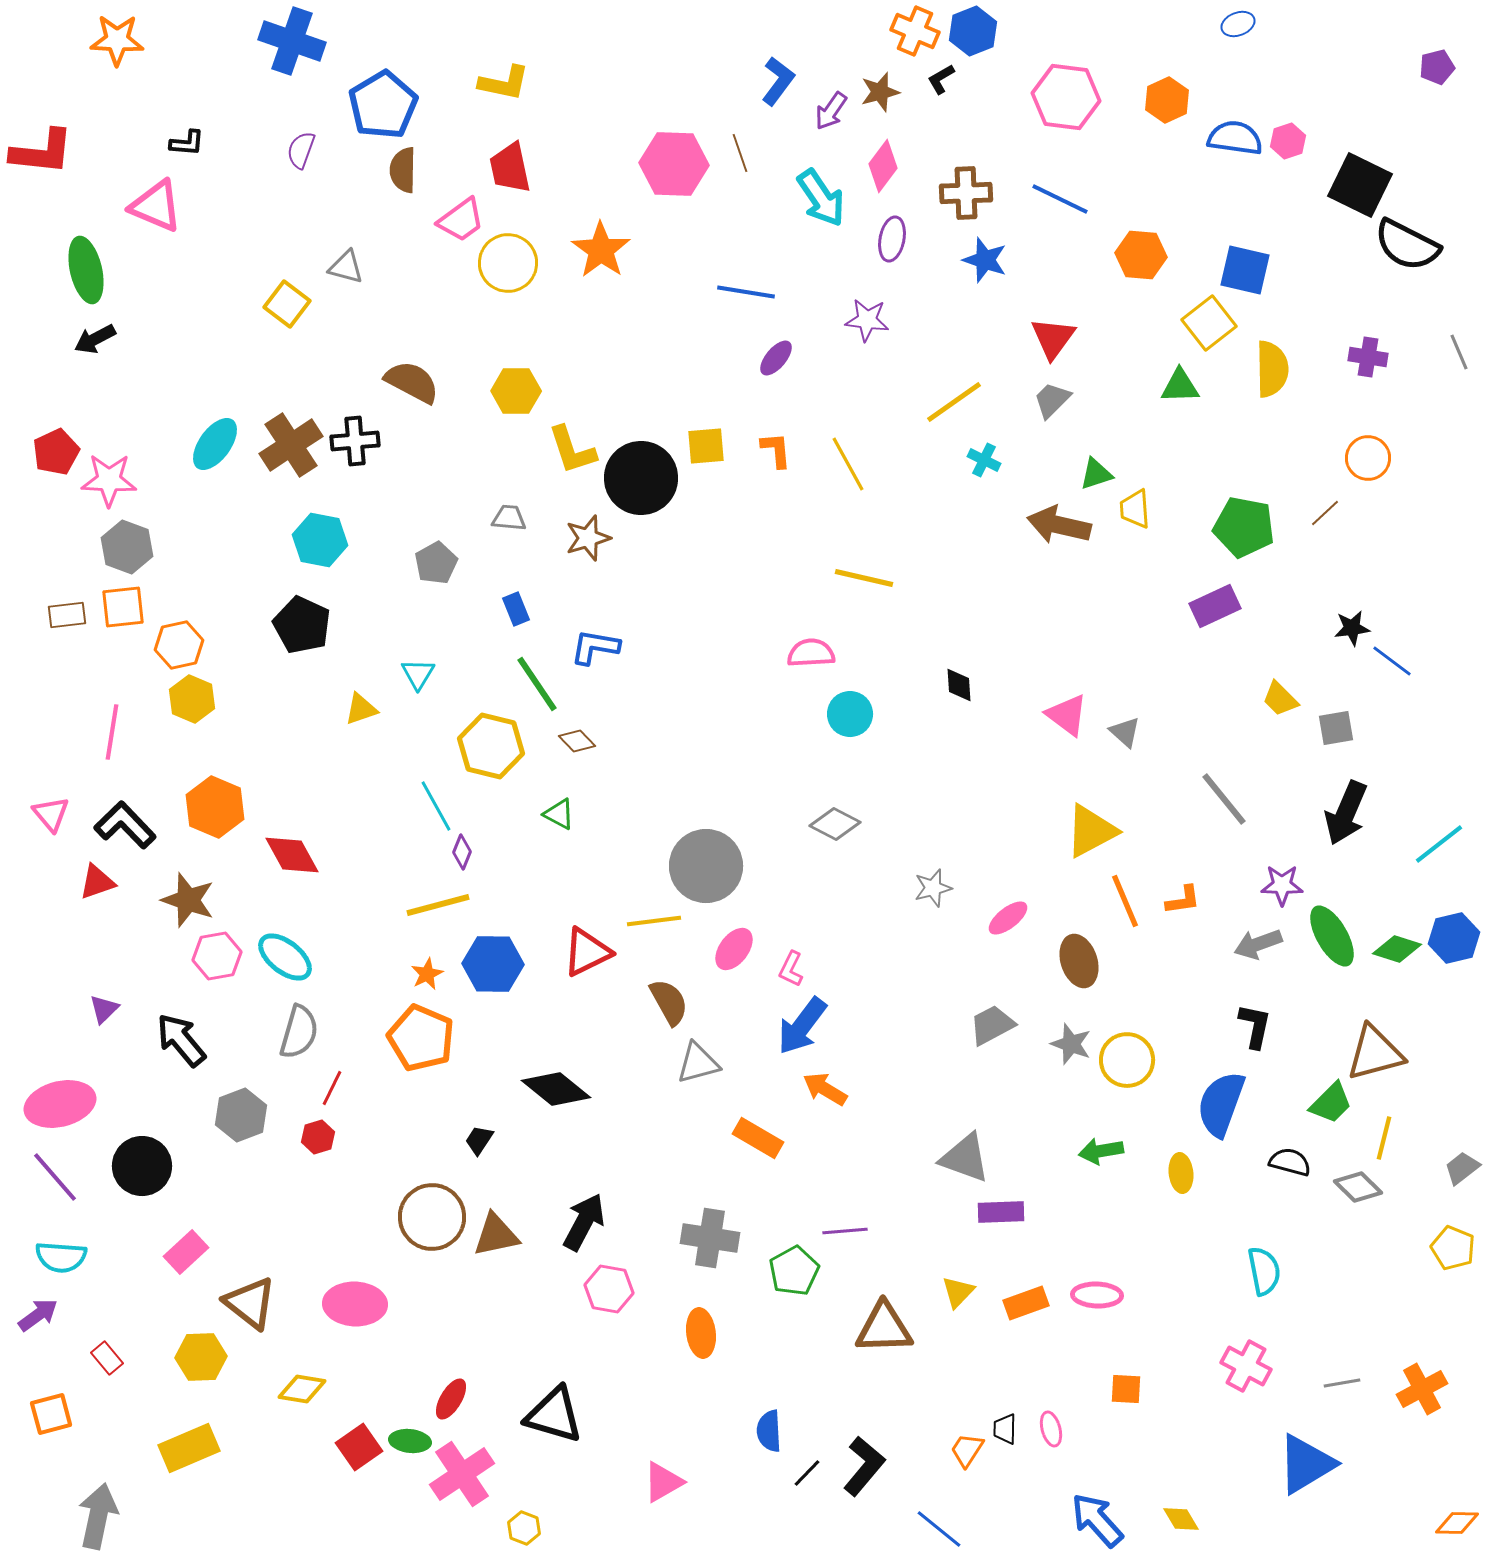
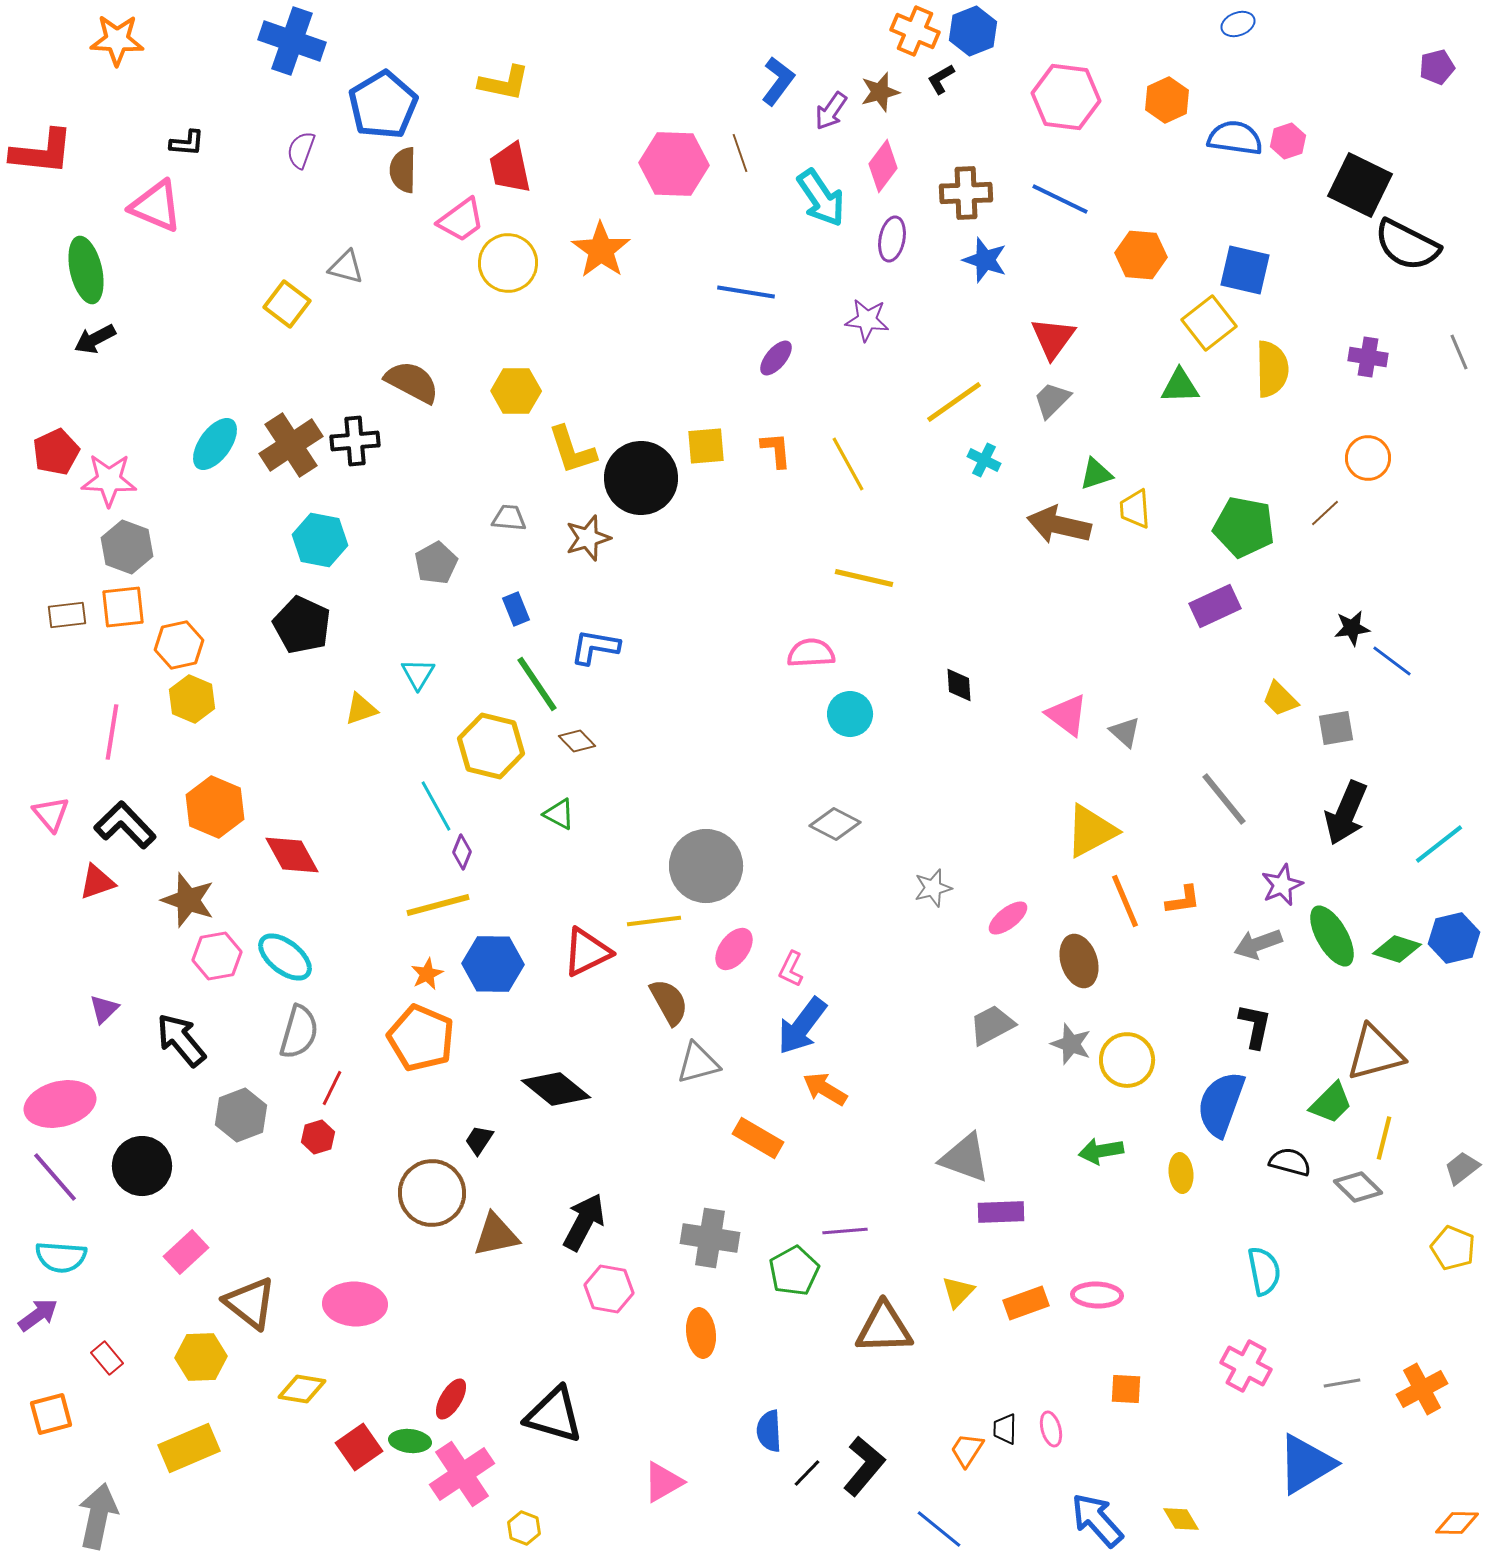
purple star at (1282, 885): rotated 24 degrees counterclockwise
brown circle at (432, 1217): moved 24 px up
